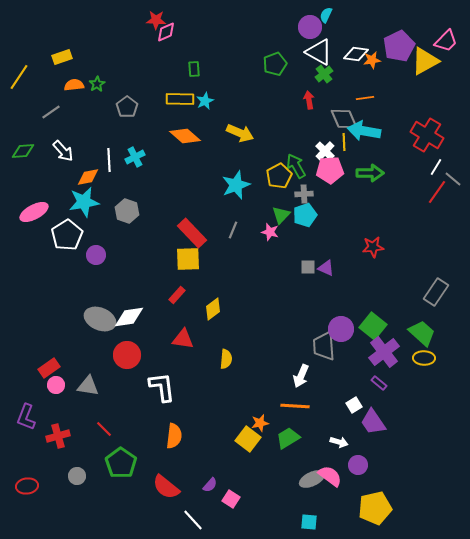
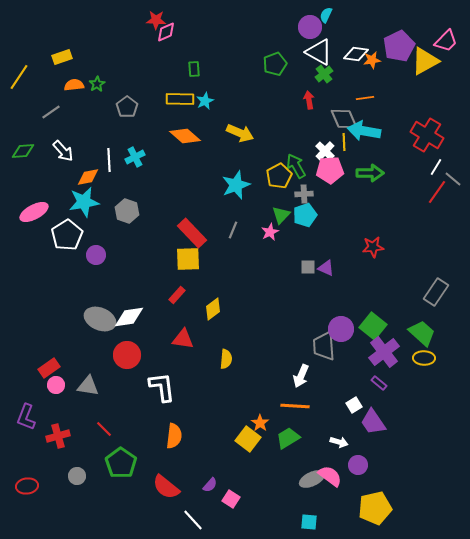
pink star at (270, 232): rotated 30 degrees clockwise
orange star at (260, 423): rotated 24 degrees counterclockwise
